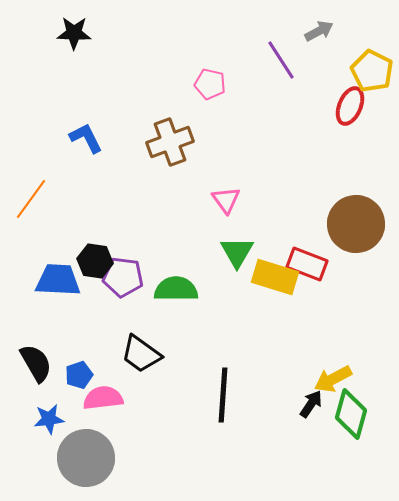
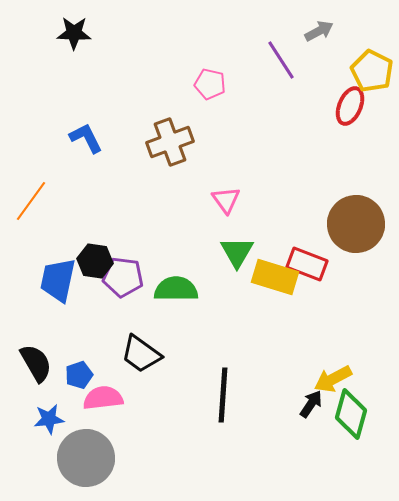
orange line: moved 2 px down
blue trapezoid: rotated 81 degrees counterclockwise
